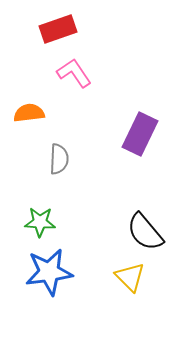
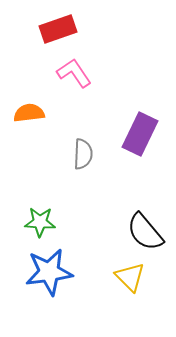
gray semicircle: moved 24 px right, 5 px up
